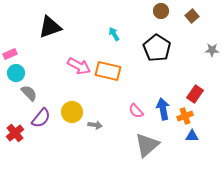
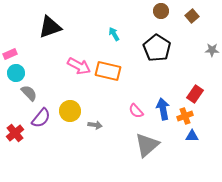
yellow circle: moved 2 px left, 1 px up
